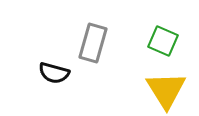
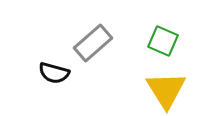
gray rectangle: rotated 33 degrees clockwise
